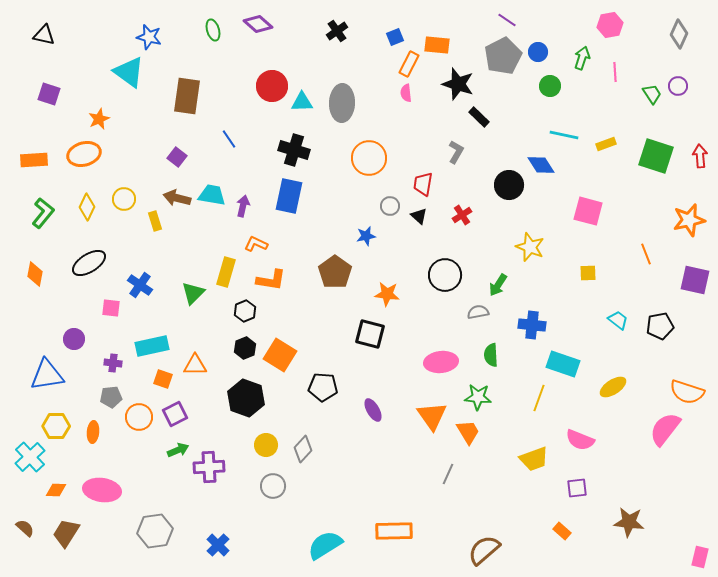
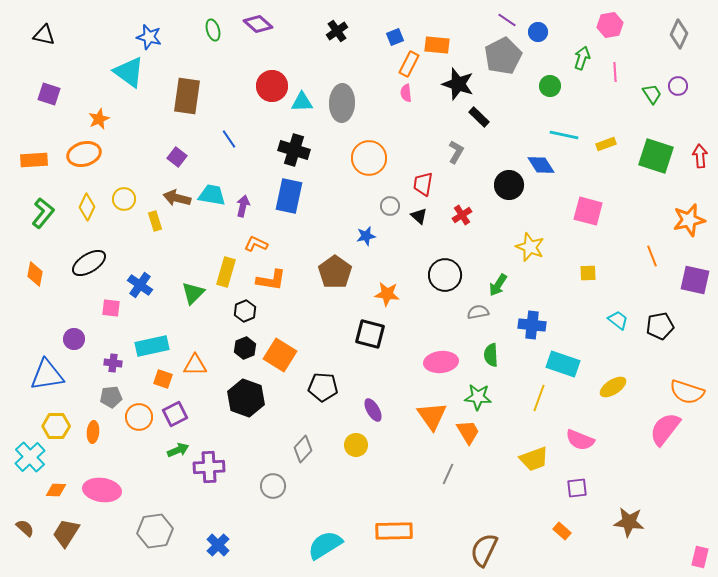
blue circle at (538, 52): moved 20 px up
orange line at (646, 254): moved 6 px right, 2 px down
yellow circle at (266, 445): moved 90 px right
brown semicircle at (484, 550): rotated 24 degrees counterclockwise
